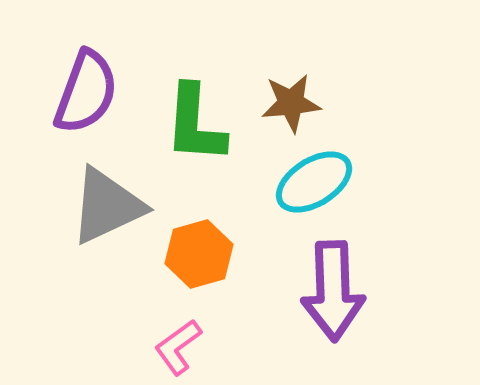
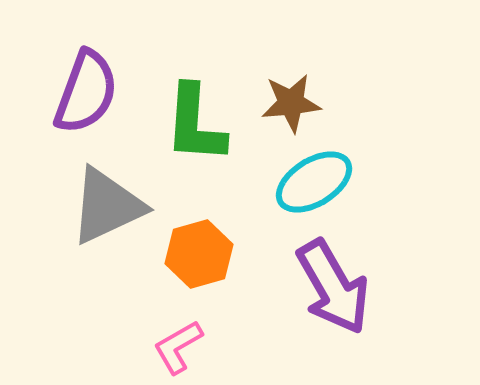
purple arrow: moved 4 px up; rotated 28 degrees counterclockwise
pink L-shape: rotated 6 degrees clockwise
